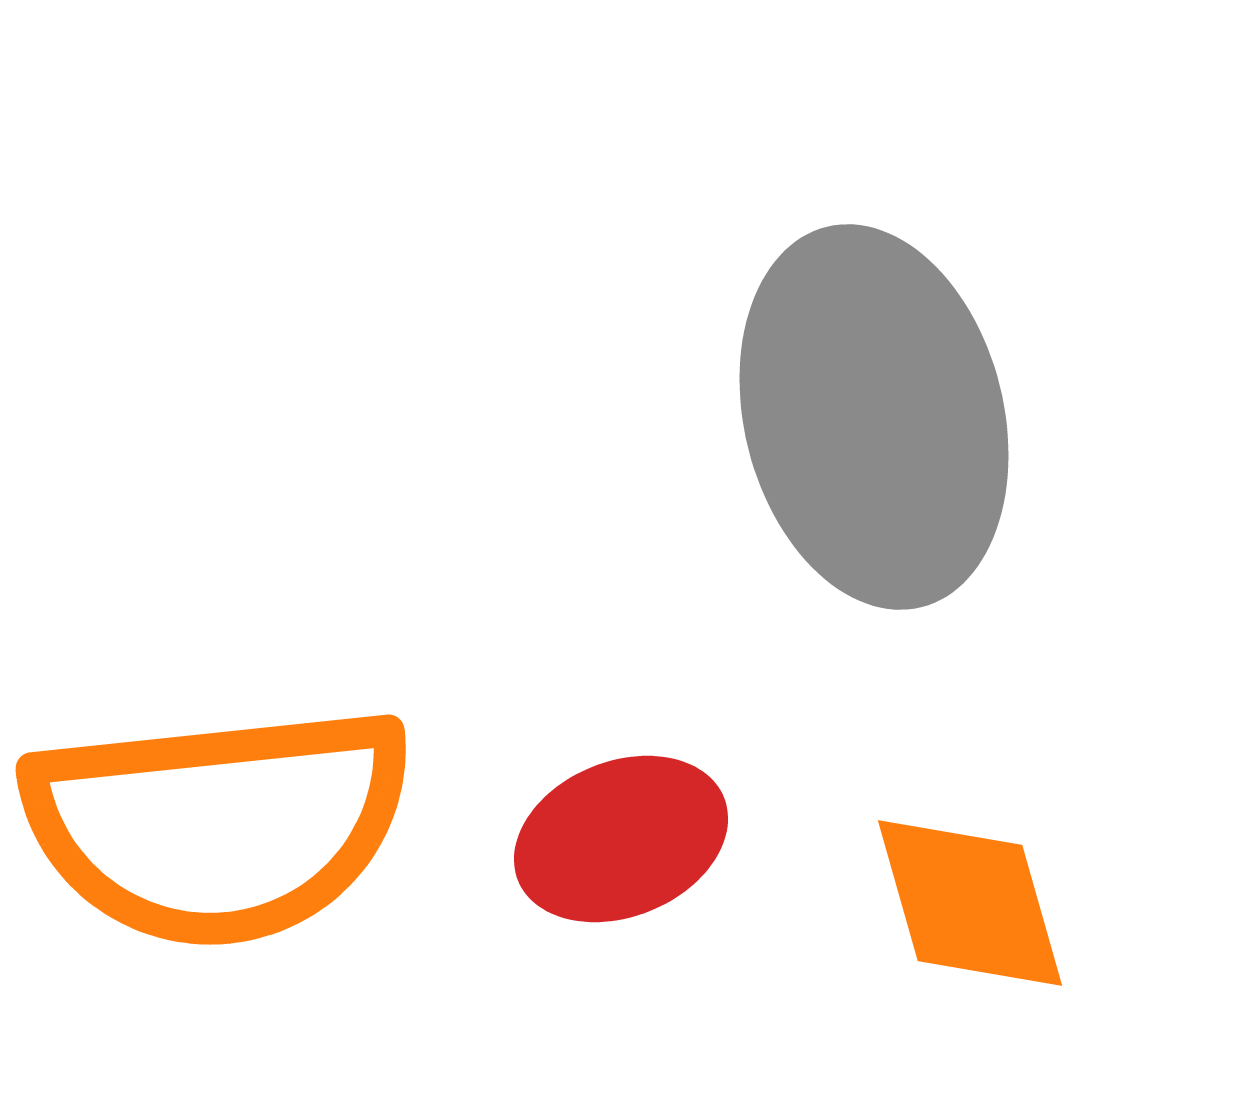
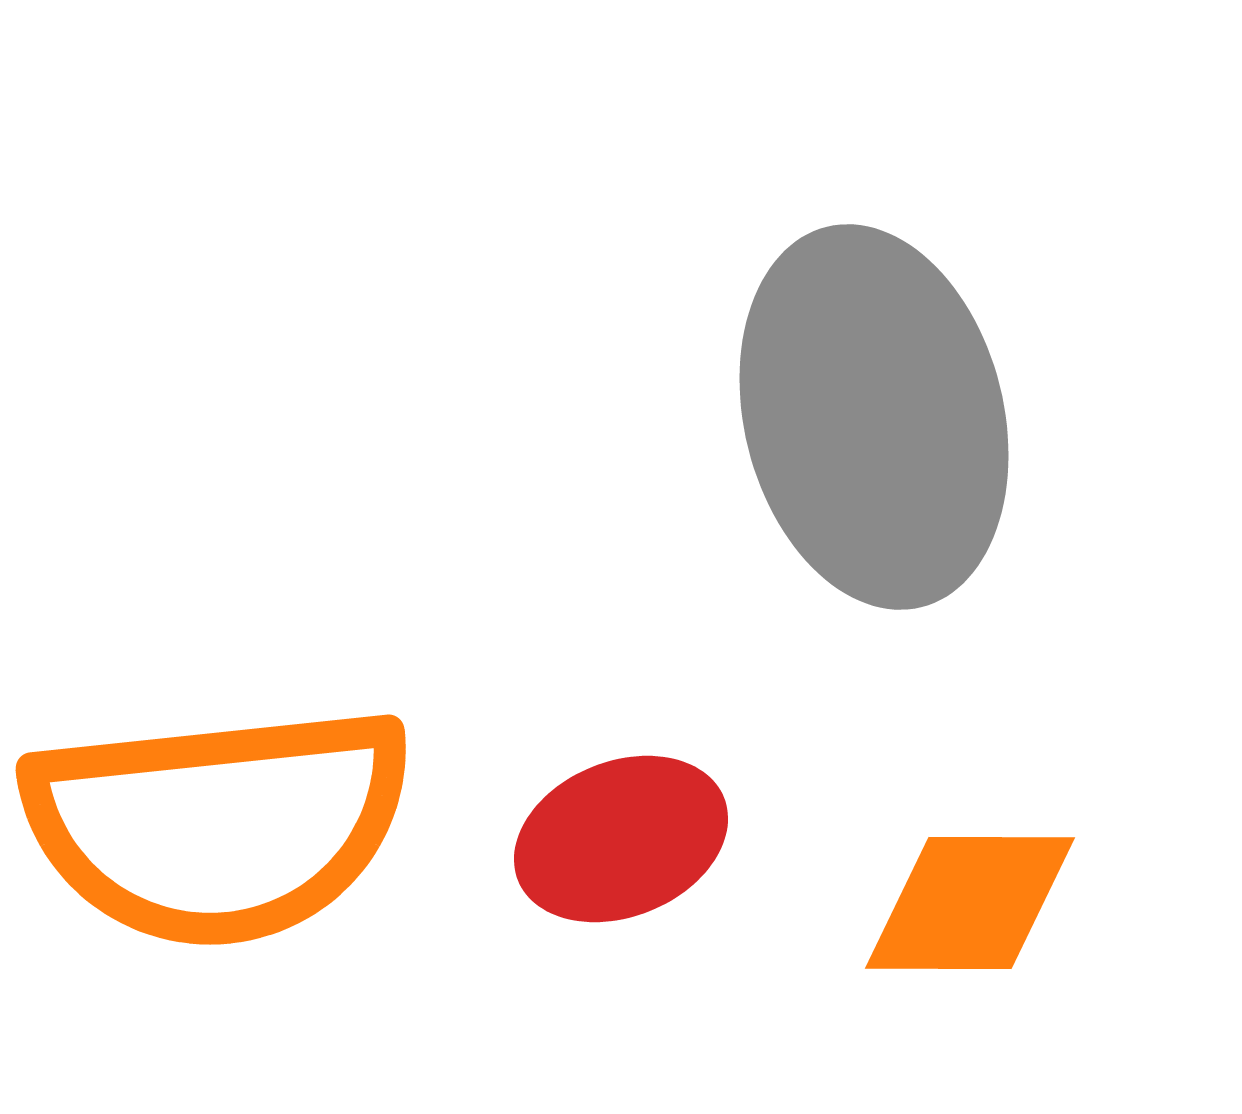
orange diamond: rotated 74 degrees counterclockwise
